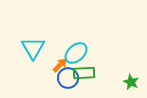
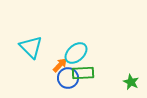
cyan triangle: moved 2 px left, 1 px up; rotated 15 degrees counterclockwise
green rectangle: moved 1 px left
